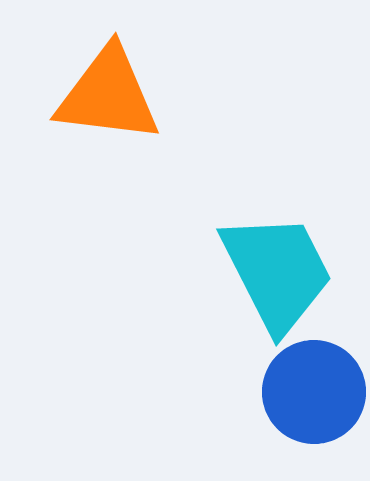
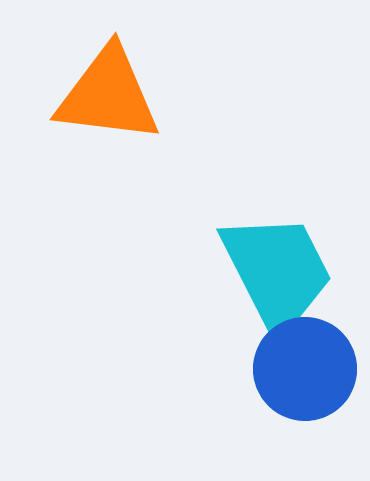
blue circle: moved 9 px left, 23 px up
